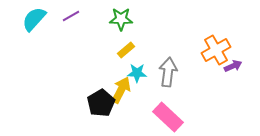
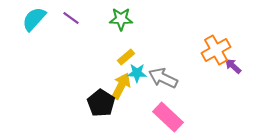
purple line: moved 2 px down; rotated 66 degrees clockwise
yellow rectangle: moved 7 px down
purple arrow: rotated 114 degrees counterclockwise
gray arrow: moved 5 px left, 6 px down; rotated 72 degrees counterclockwise
yellow arrow: moved 4 px up
black pentagon: rotated 8 degrees counterclockwise
